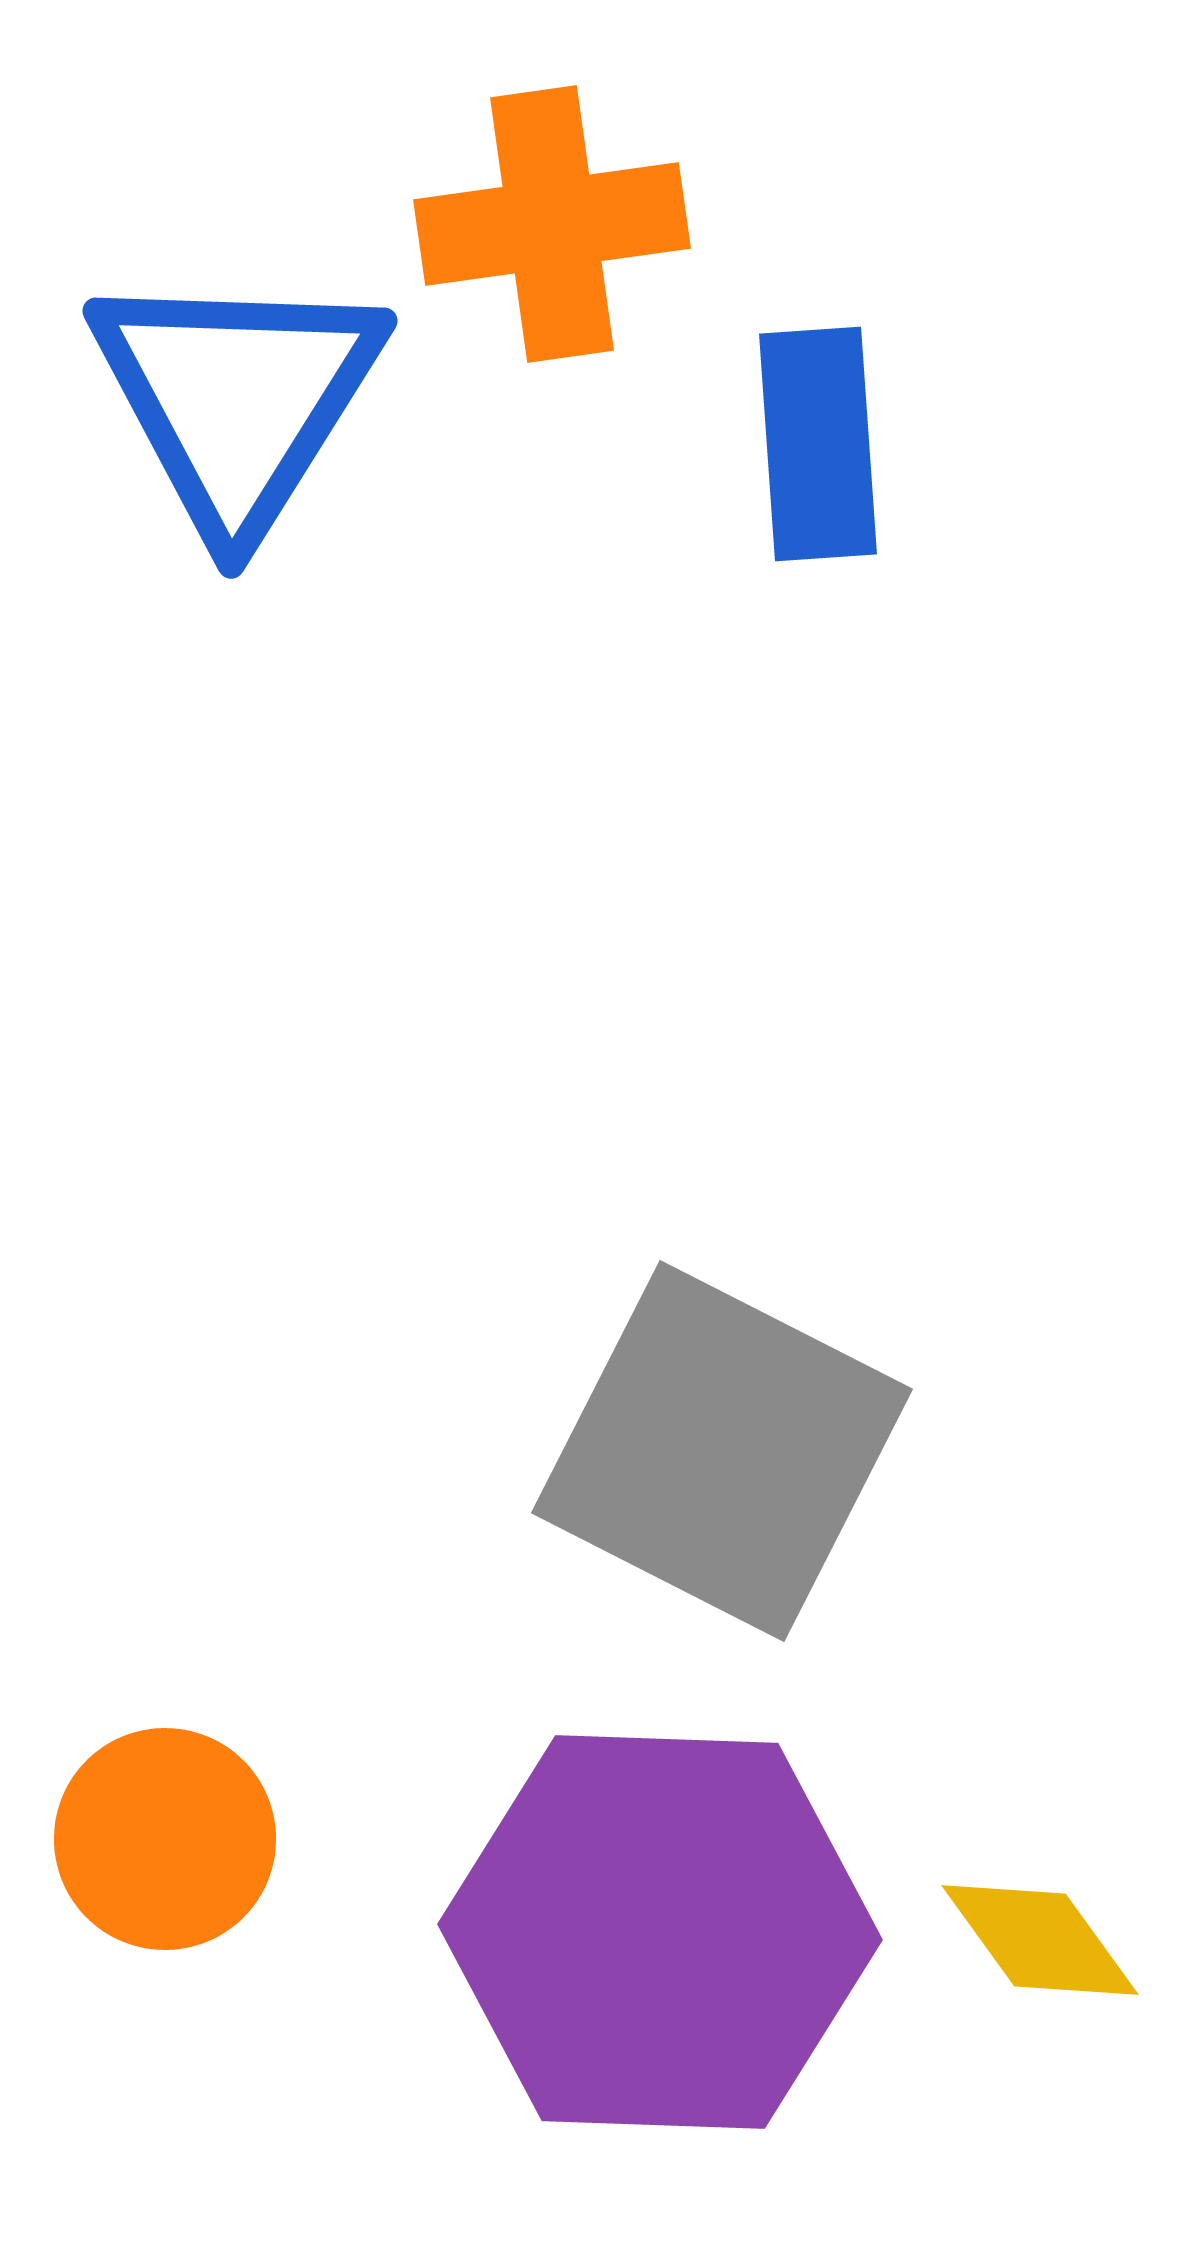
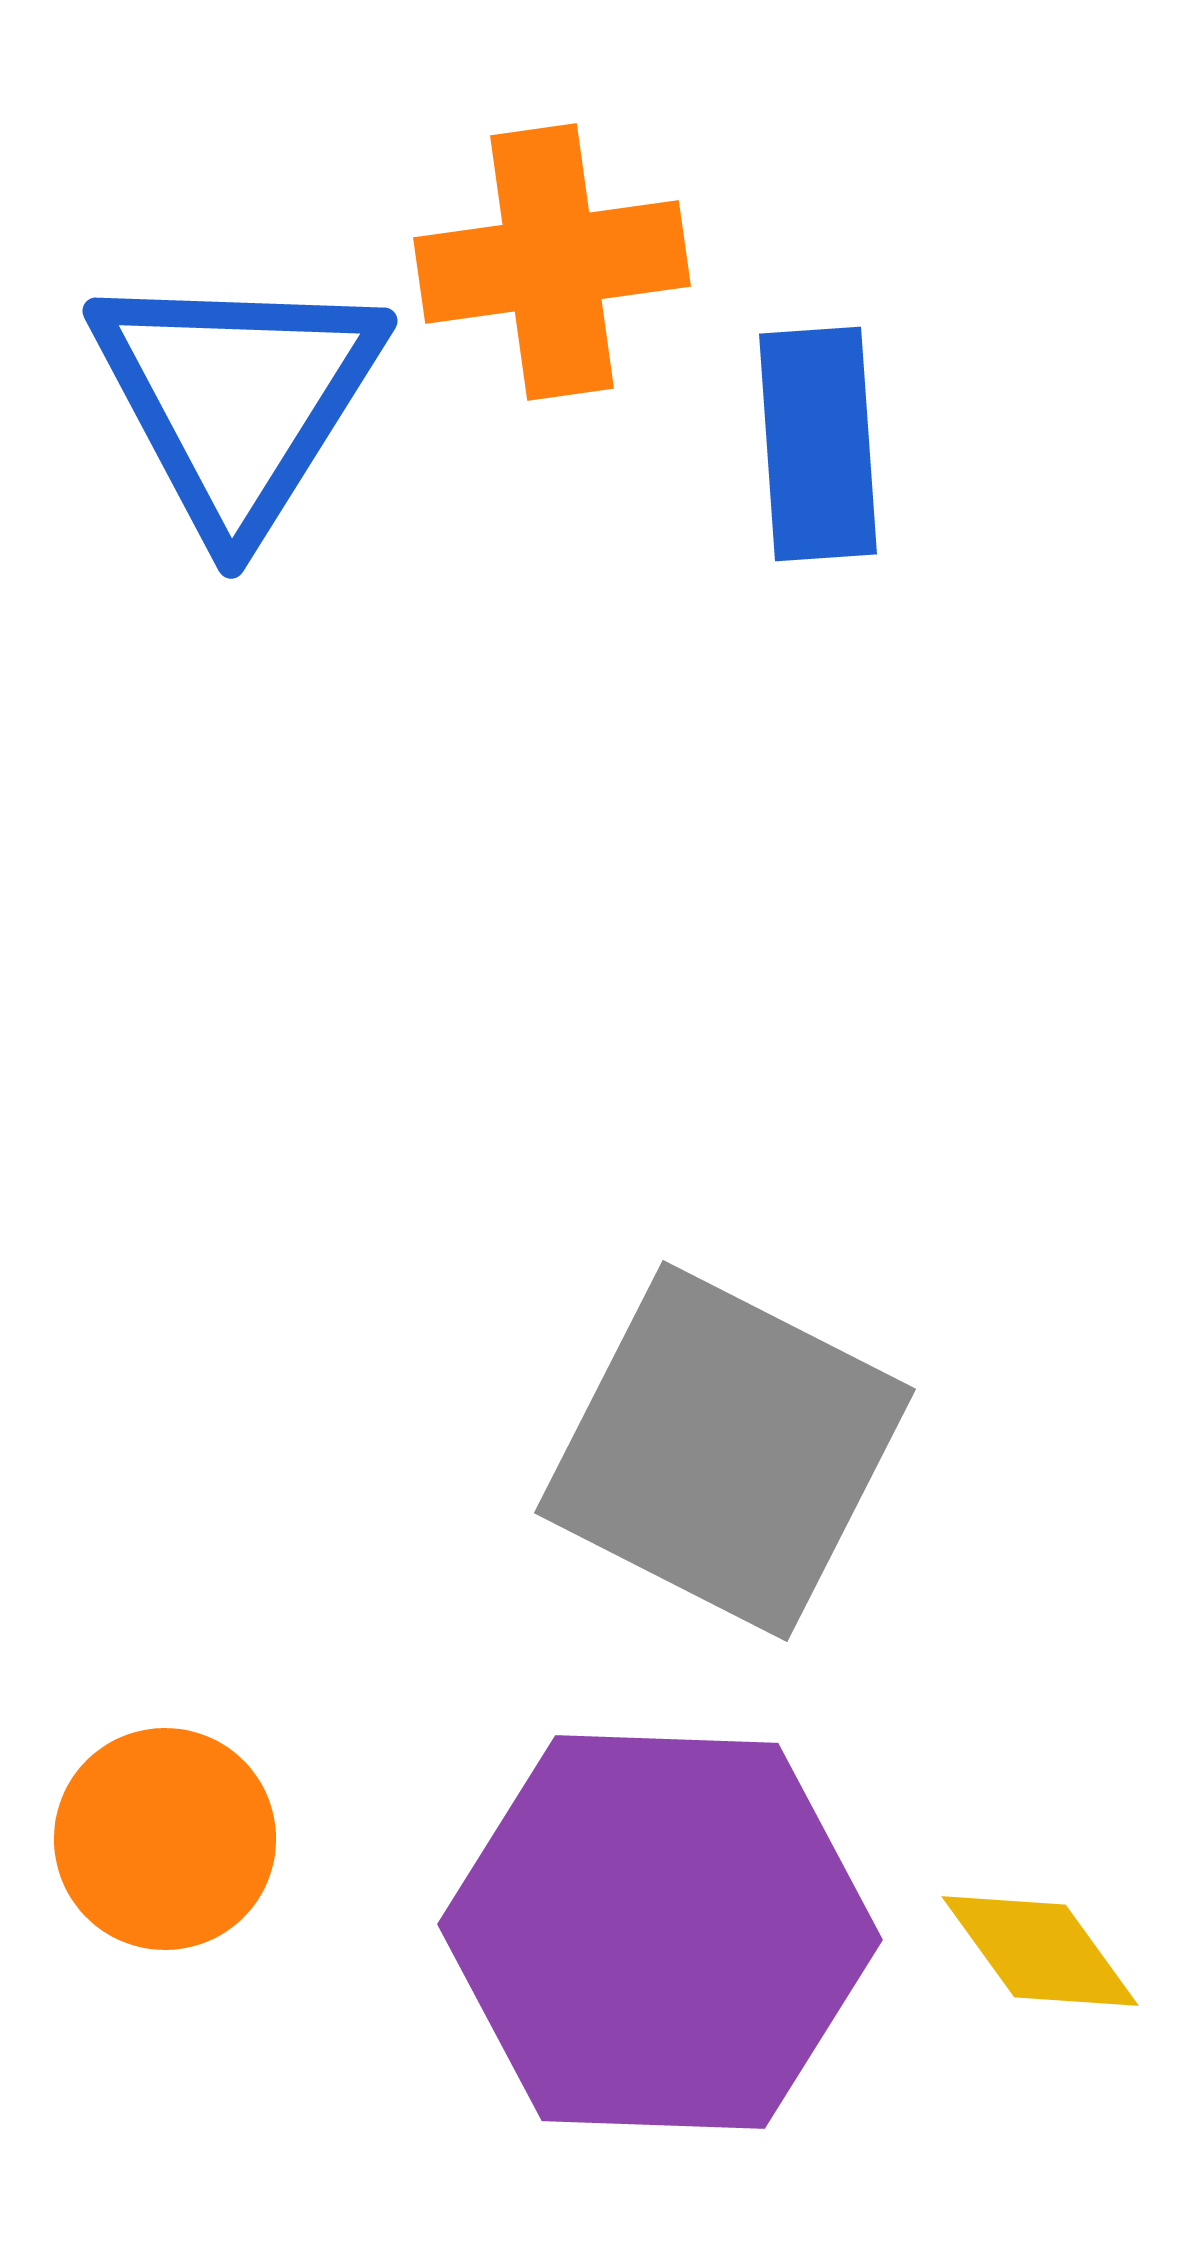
orange cross: moved 38 px down
gray square: moved 3 px right
yellow diamond: moved 11 px down
